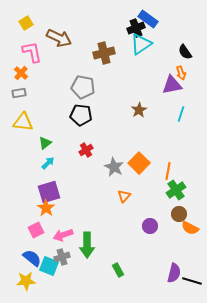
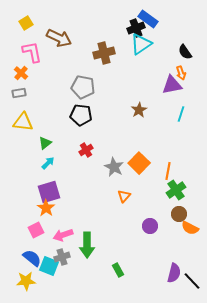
black line: rotated 30 degrees clockwise
